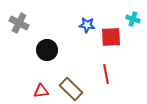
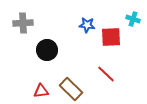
gray cross: moved 4 px right; rotated 30 degrees counterclockwise
red line: rotated 36 degrees counterclockwise
